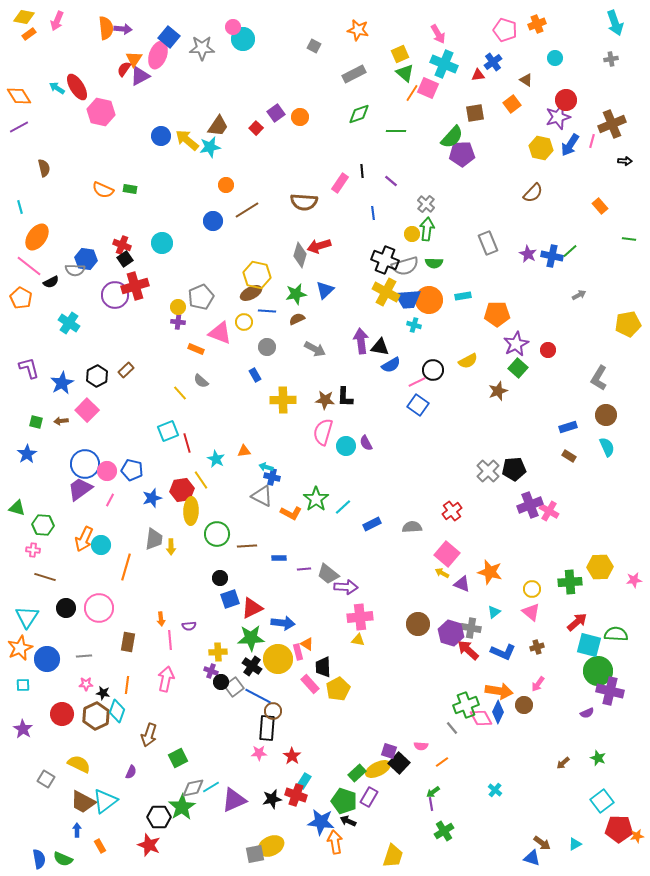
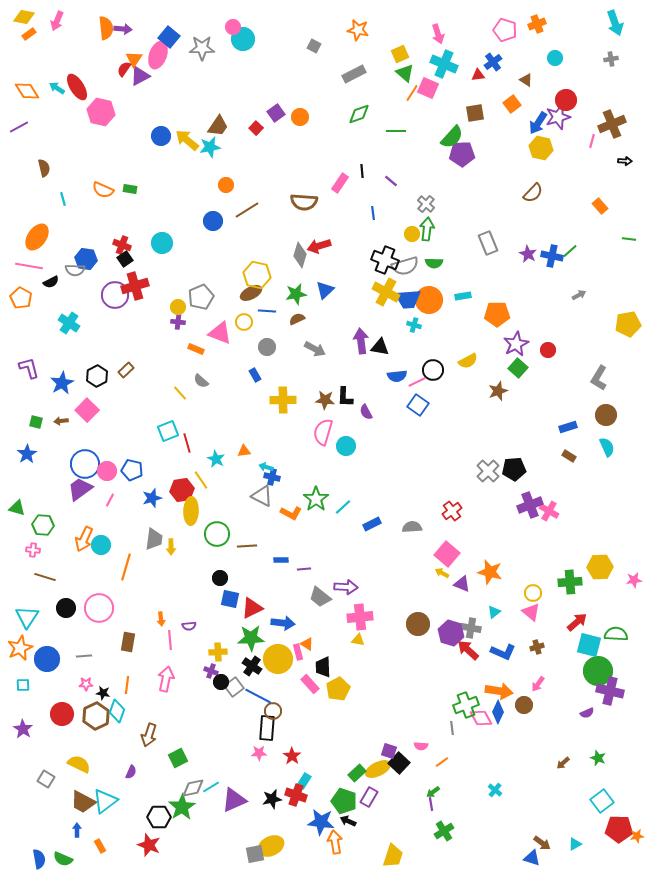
pink arrow at (438, 34): rotated 12 degrees clockwise
orange diamond at (19, 96): moved 8 px right, 5 px up
blue arrow at (570, 145): moved 32 px left, 22 px up
cyan line at (20, 207): moved 43 px right, 8 px up
pink line at (29, 266): rotated 28 degrees counterclockwise
blue semicircle at (391, 365): moved 6 px right, 11 px down; rotated 24 degrees clockwise
purple semicircle at (366, 443): moved 31 px up
blue rectangle at (279, 558): moved 2 px right, 2 px down
gray trapezoid at (328, 574): moved 8 px left, 23 px down
yellow circle at (532, 589): moved 1 px right, 4 px down
blue square at (230, 599): rotated 30 degrees clockwise
gray line at (452, 728): rotated 32 degrees clockwise
